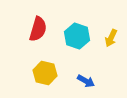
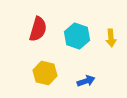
yellow arrow: rotated 30 degrees counterclockwise
blue arrow: rotated 48 degrees counterclockwise
